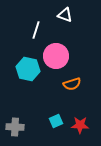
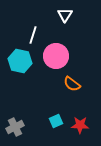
white triangle: rotated 42 degrees clockwise
white line: moved 3 px left, 5 px down
cyan hexagon: moved 8 px left, 8 px up
orange semicircle: rotated 54 degrees clockwise
gray cross: rotated 30 degrees counterclockwise
